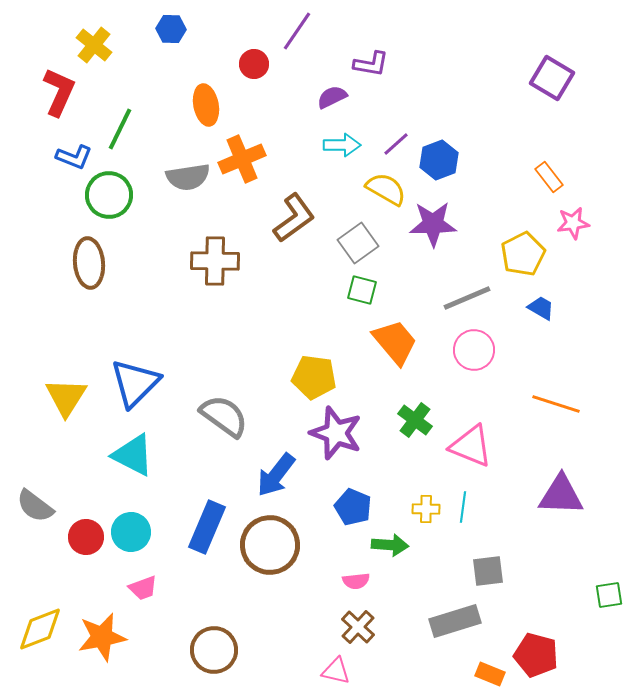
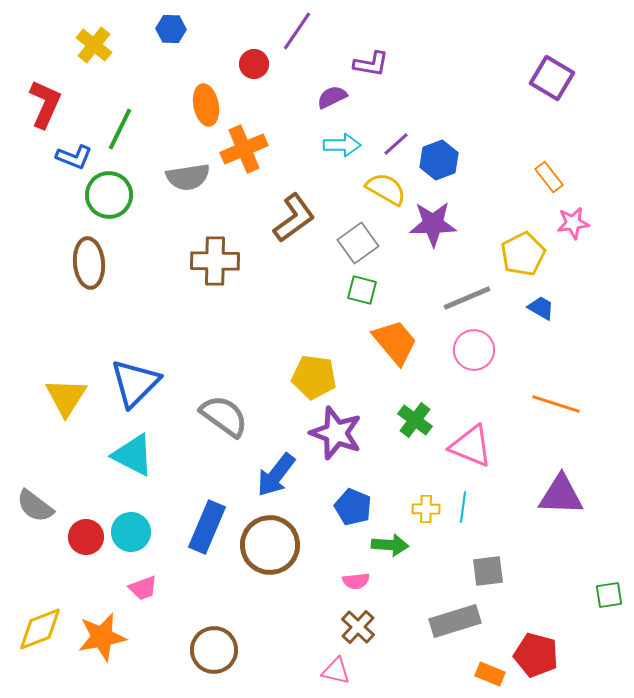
red L-shape at (59, 92): moved 14 px left, 12 px down
orange cross at (242, 159): moved 2 px right, 10 px up
